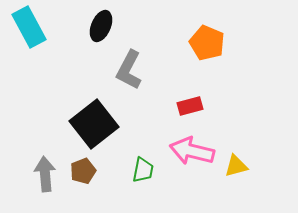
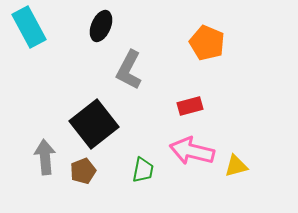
gray arrow: moved 17 px up
